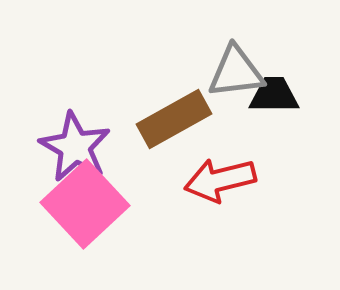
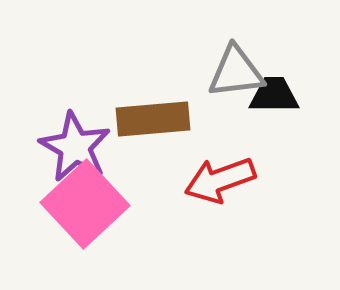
brown rectangle: moved 21 px left; rotated 24 degrees clockwise
red arrow: rotated 6 degrees counterclockwise
